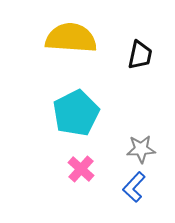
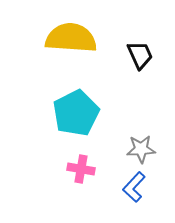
black trapezoid: rotated 36 degrees counterclockwise
pink cross: rotated 32 degrees counterclockwise
